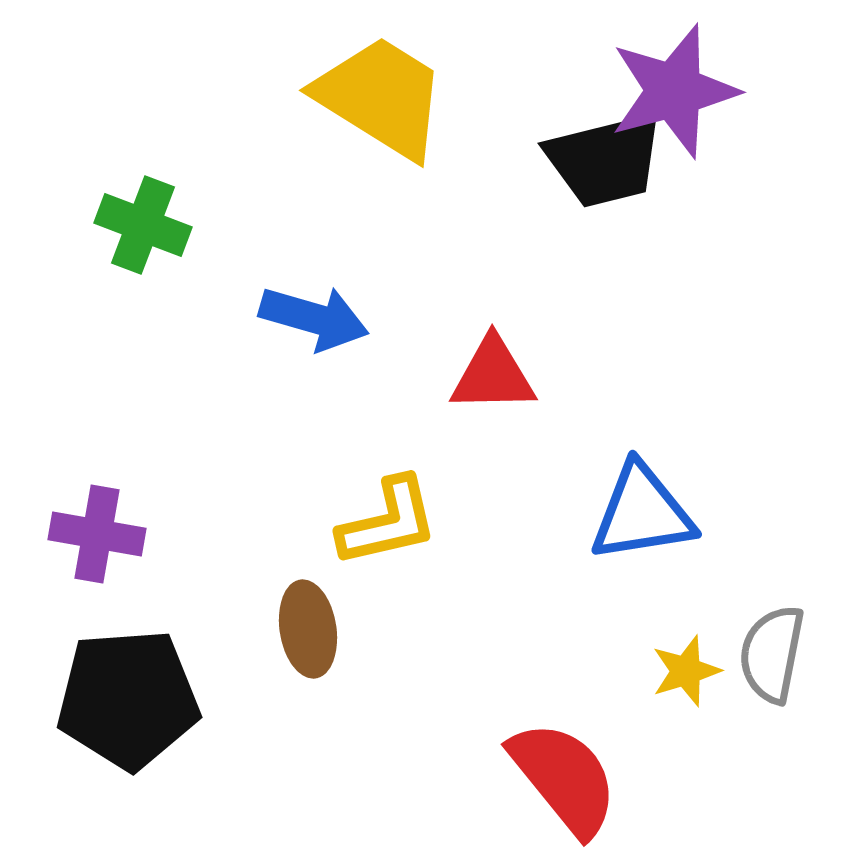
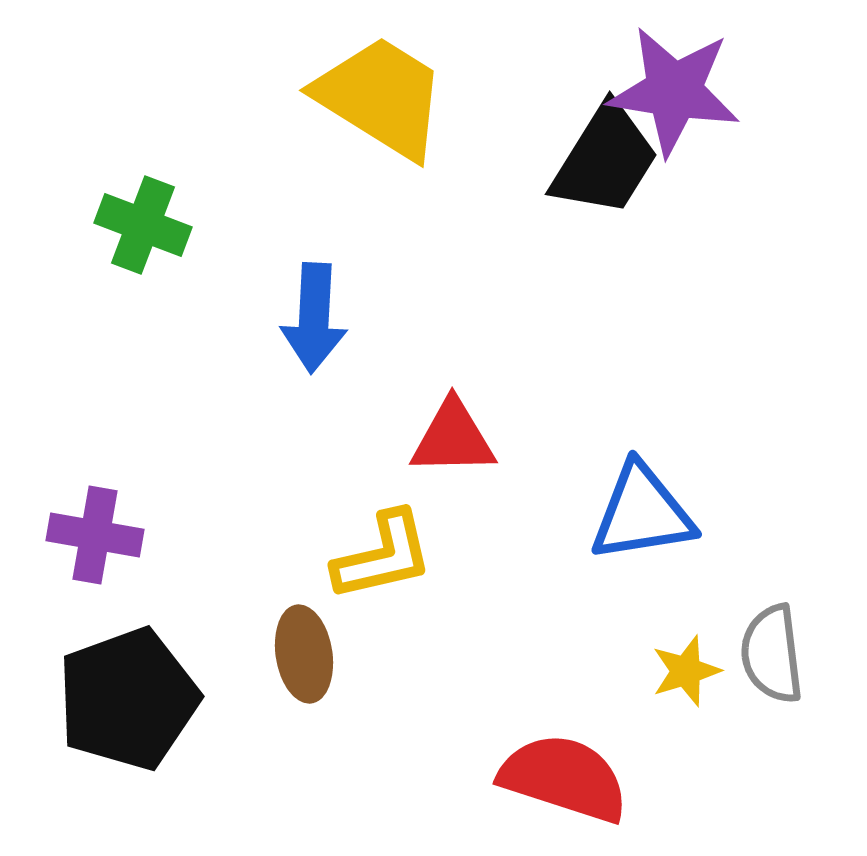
purple star: rotated 24 degrees clockwise
black trapezoid: rotated 44 degrees counterclockwise
blue arrow: rotated 77 degrees clockwise
red triangle: moved 40 px left, 63 px down
yellow L-shape: moved 5 px left, 34 px down
purple cross: moved 2 px left, 1 px down
brown ellipse: moved 4 px left, 25 px down
gray semicircle: rotated 18 degrees counterclockwise
black pentagon: rotated 16 degrees counterclockwise
red semicircle: rotated 33 degrees counterclockwise
